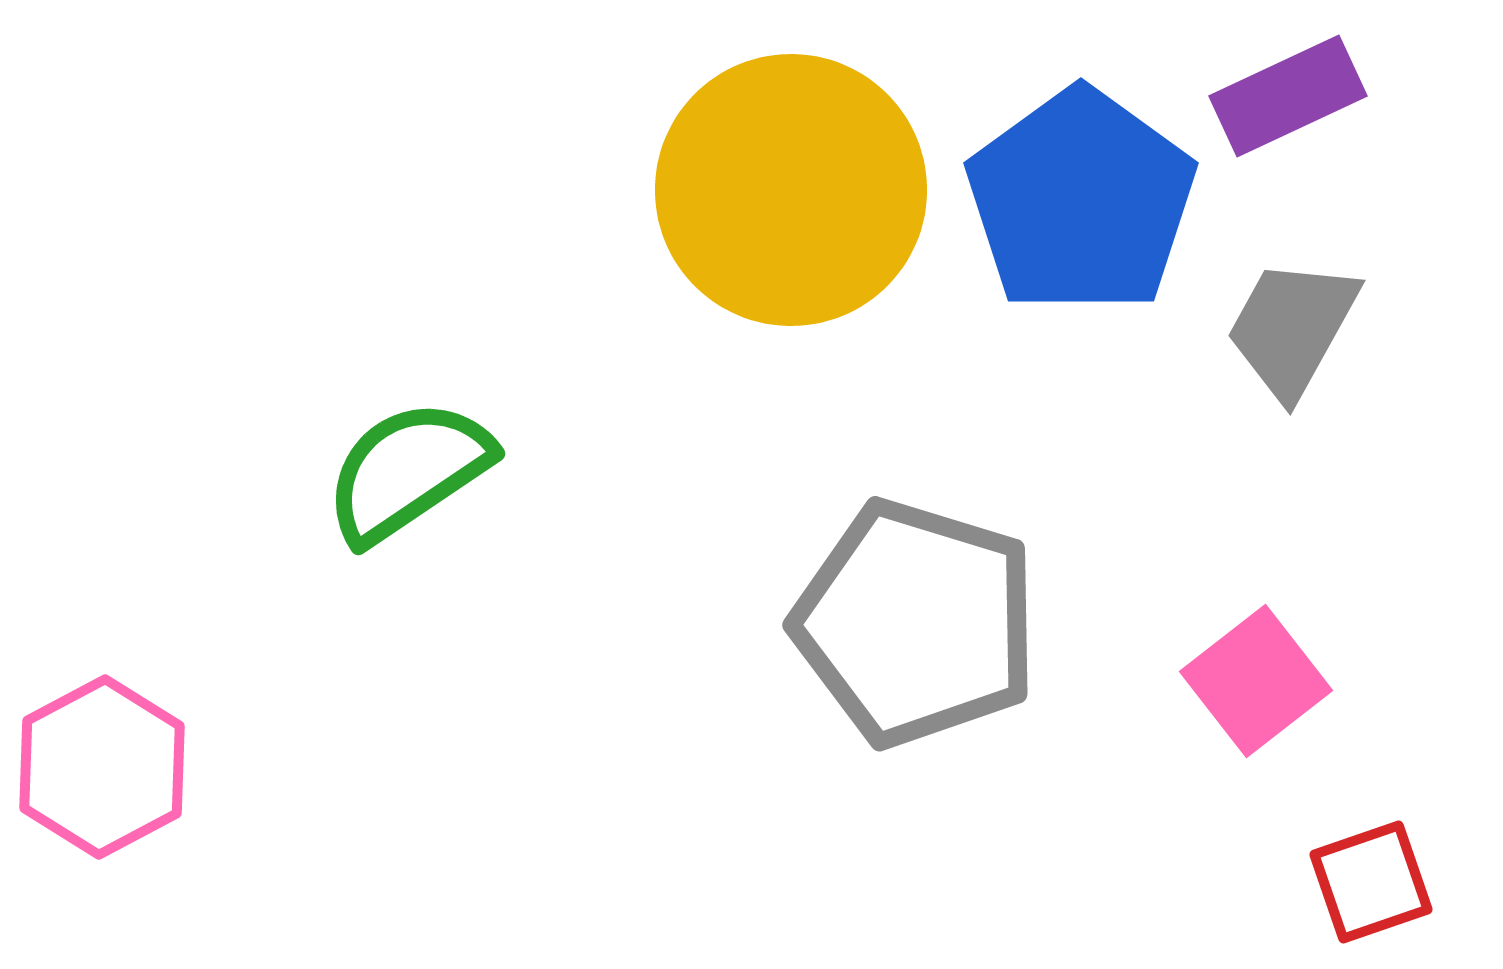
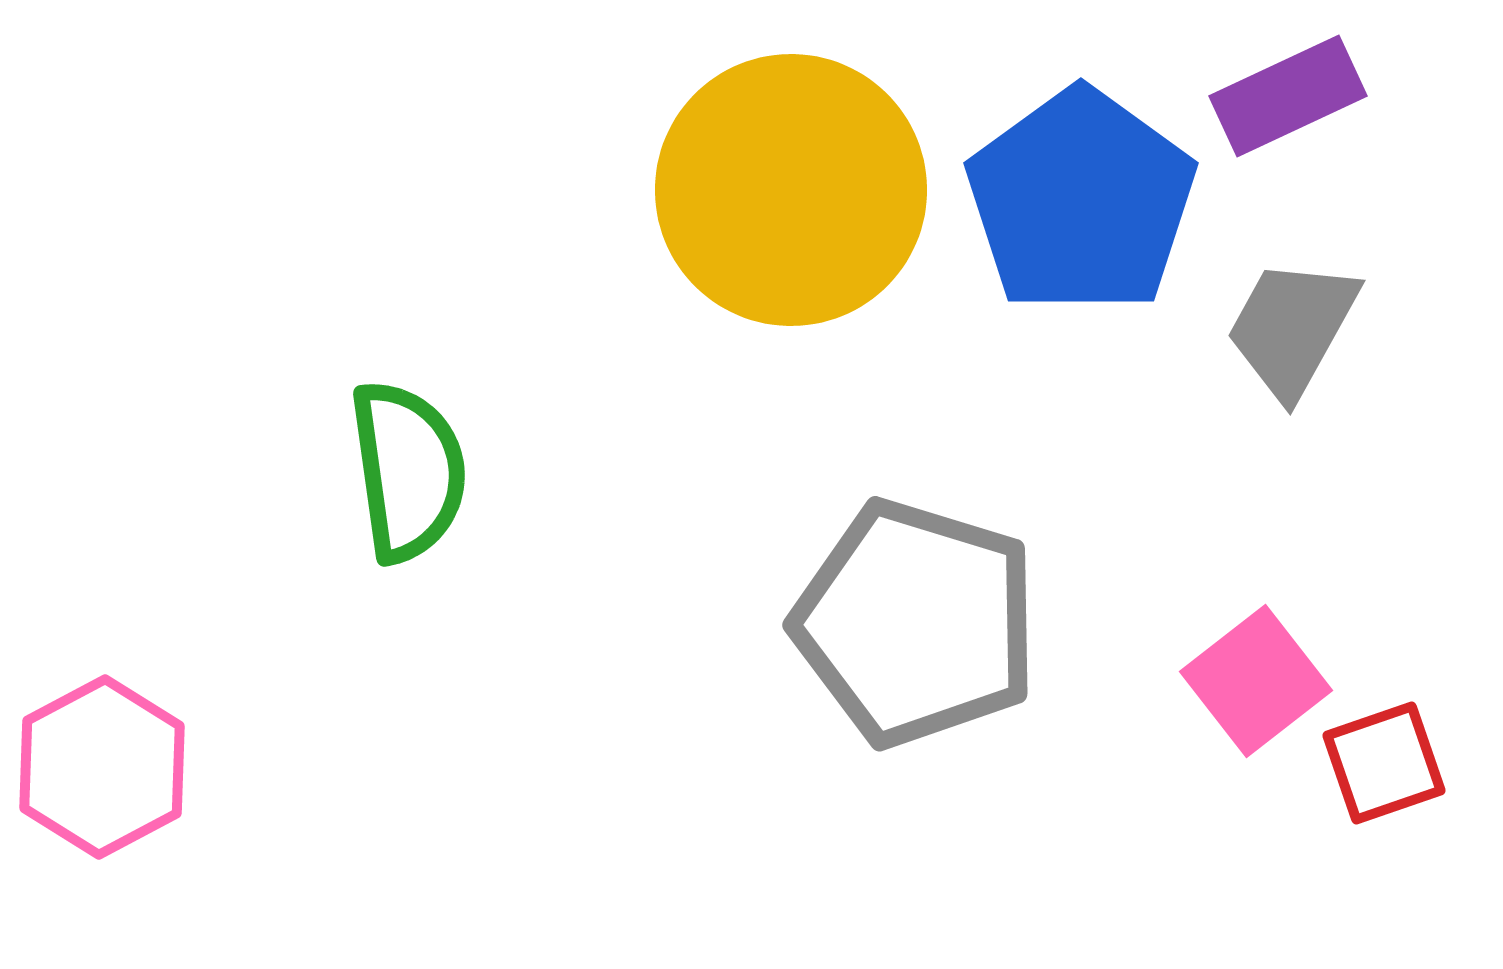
green semicircle: rotated 116 degrees clockwise
red square: moved 13 px right, 119 px up
